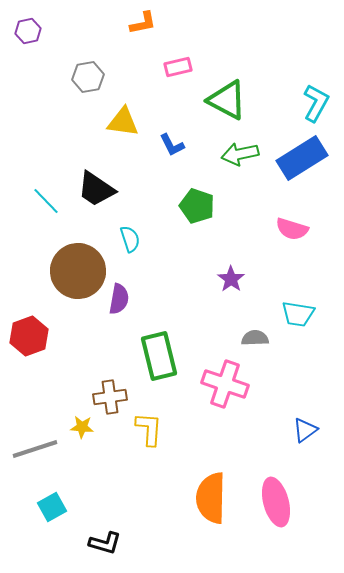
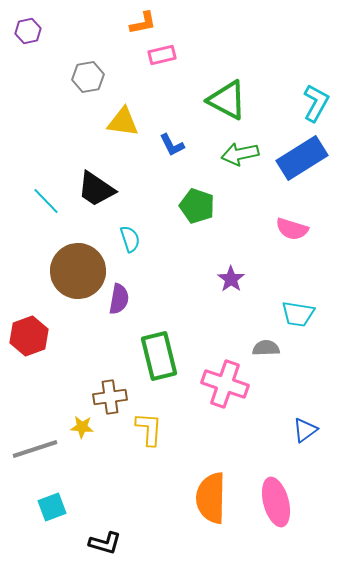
pink rectangle: moved 16 px left, 12 px up
gray semicircle: moved 11 px right, 10 px down
cyan square: rotated 8 degrees clockwise
